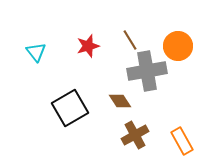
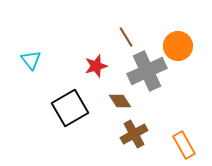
brown line: moved 4 px left, 3 px up
red star: moved 8 px right, 20 px down
cyan triangle: moved 5 px left, 8 px down
gray cross: rotated 15 degrees counterclockwise
brown cross: moved 1 px left, 1 px up
orange rectangle: moved 2 px right, 4 px down
